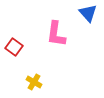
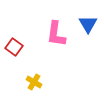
blue triangle: moved 11 px down; rotated 12 degrees clockwise
